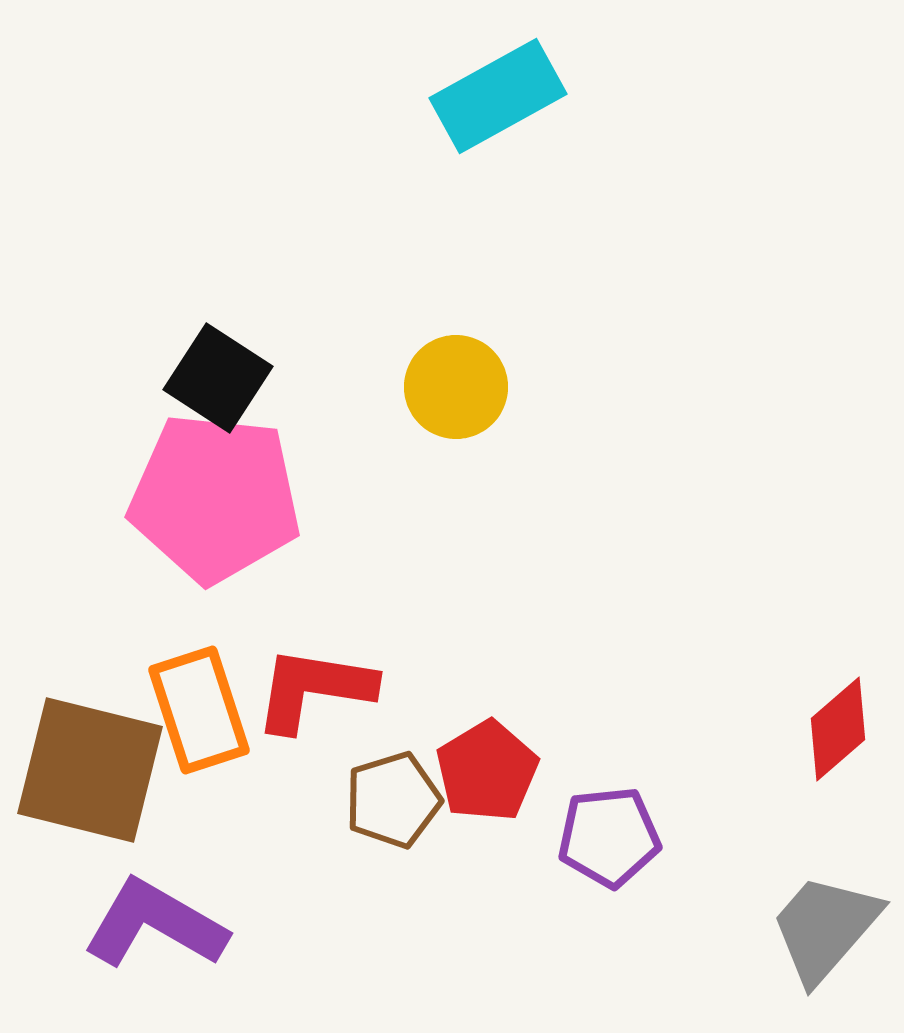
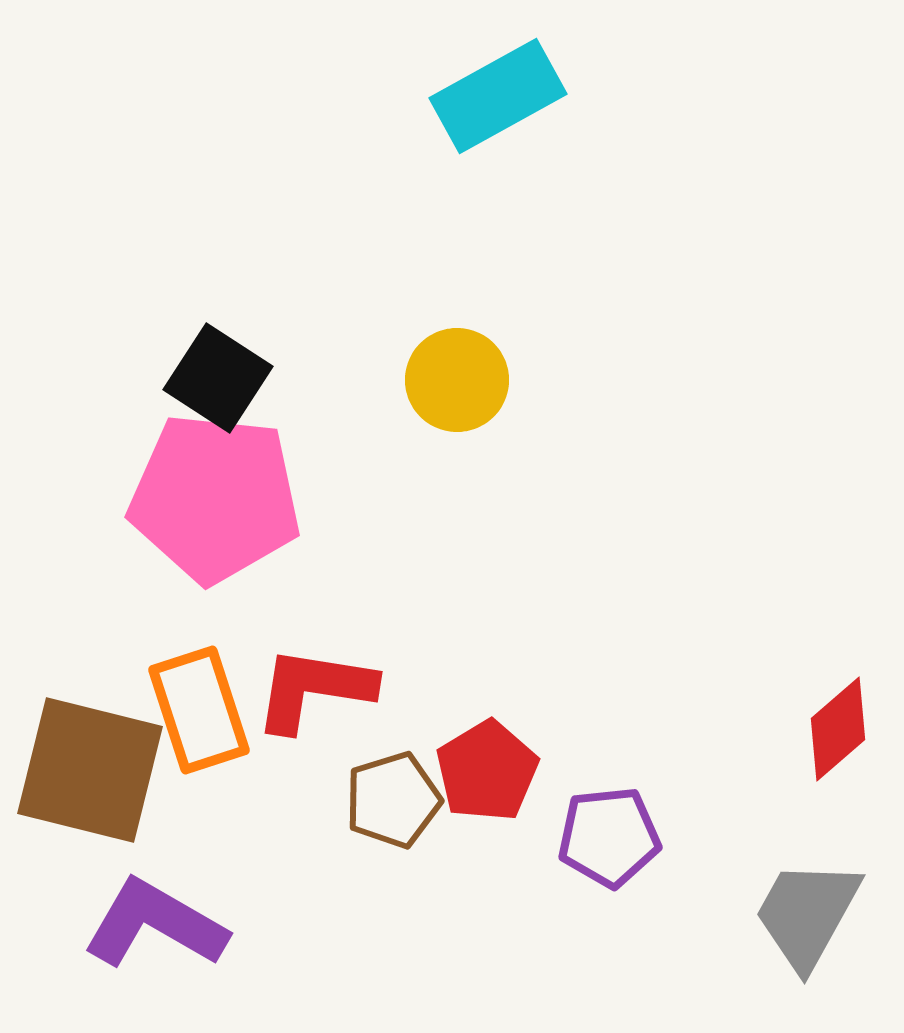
yellow circle: moved 1 px right, 7 px up
gray trapezoid: moved 18 px left, 14 px up; rotated 12 degrees counterclockwise
